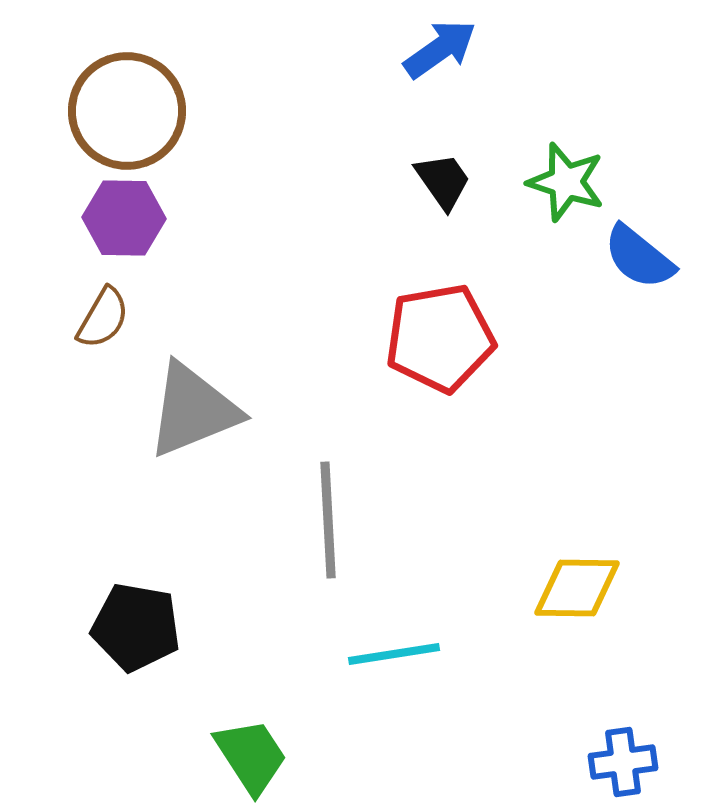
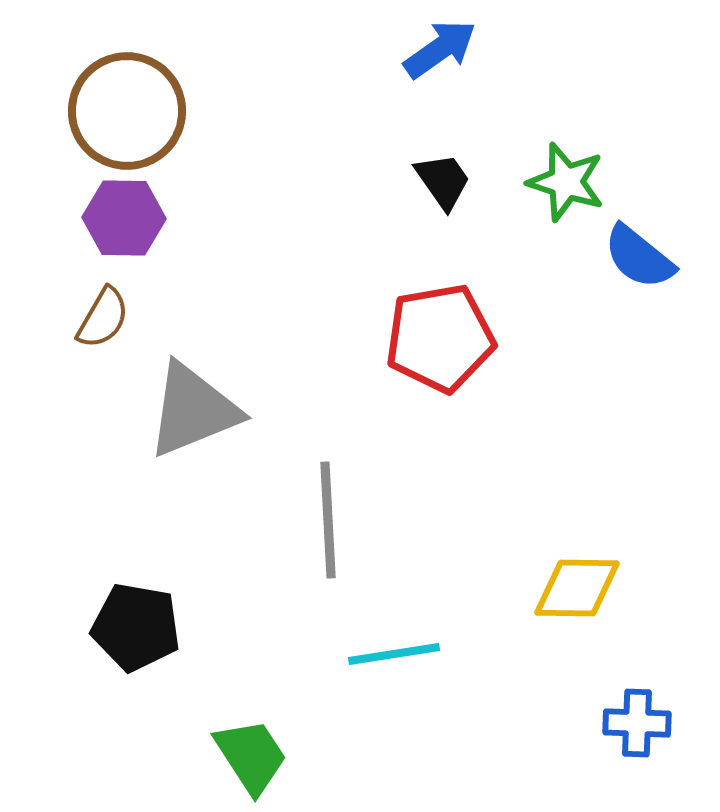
blue cross: moved 14 px right, 39 px up; rotated 10 degrees clockwise
